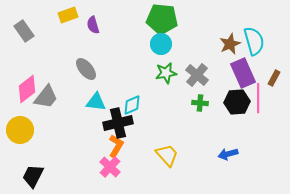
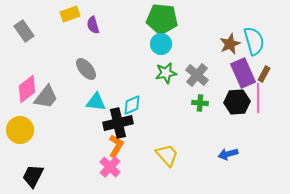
yellow rectangle: moved 2 px right, 1 px up
brown rectangle: moved 10 px left, 4 px up
